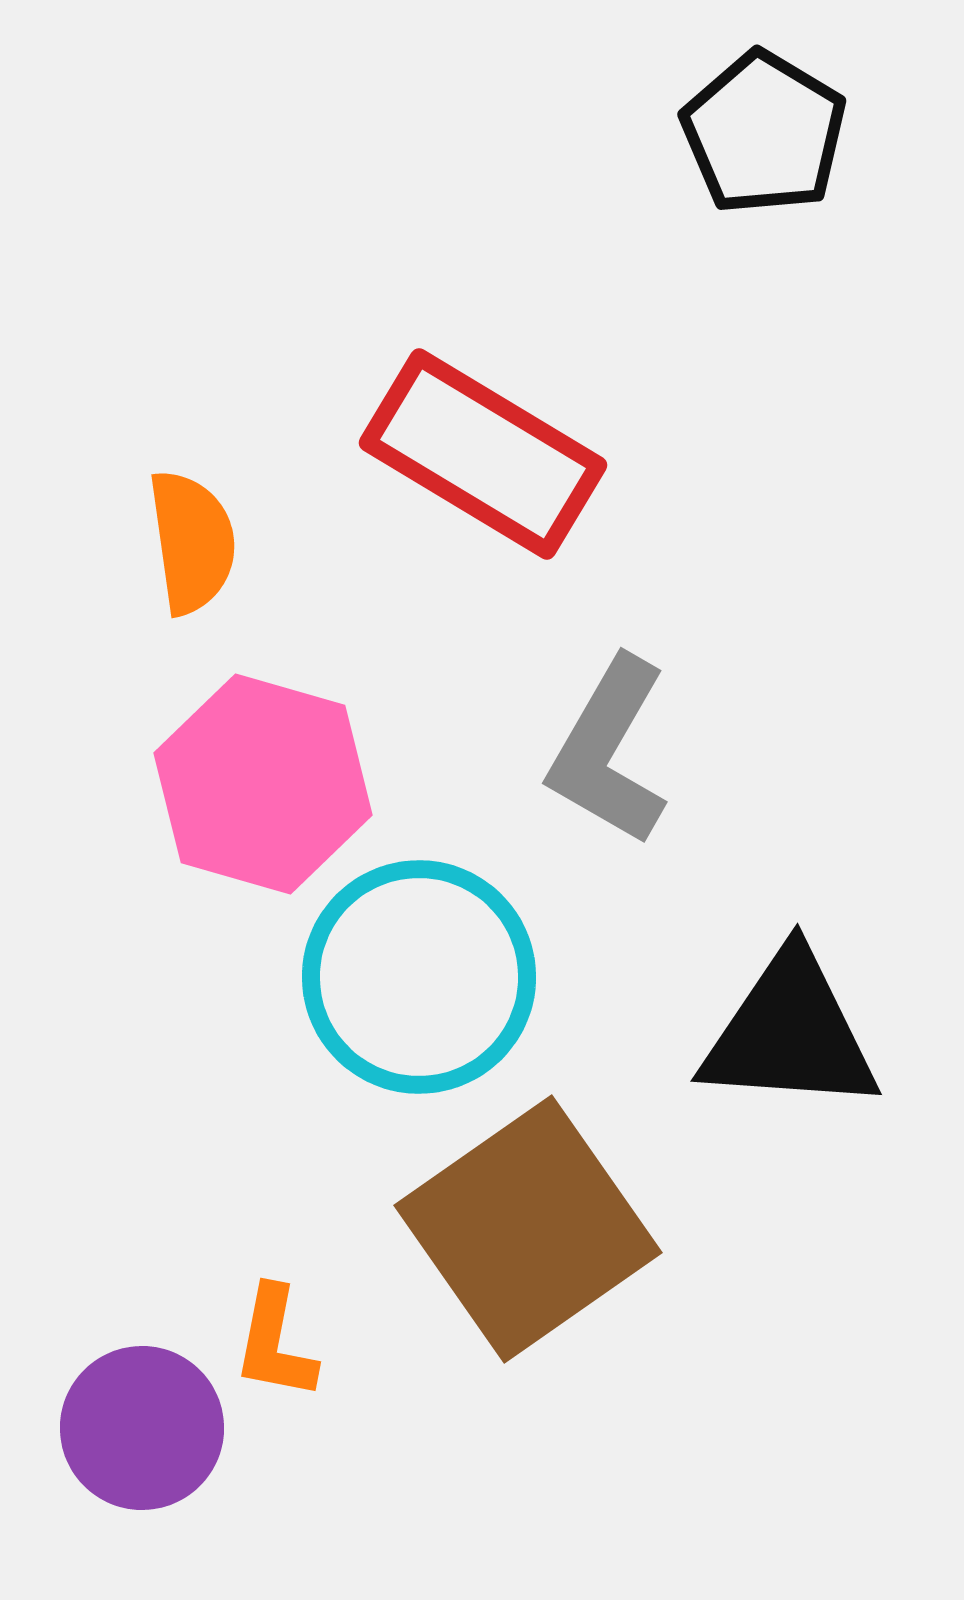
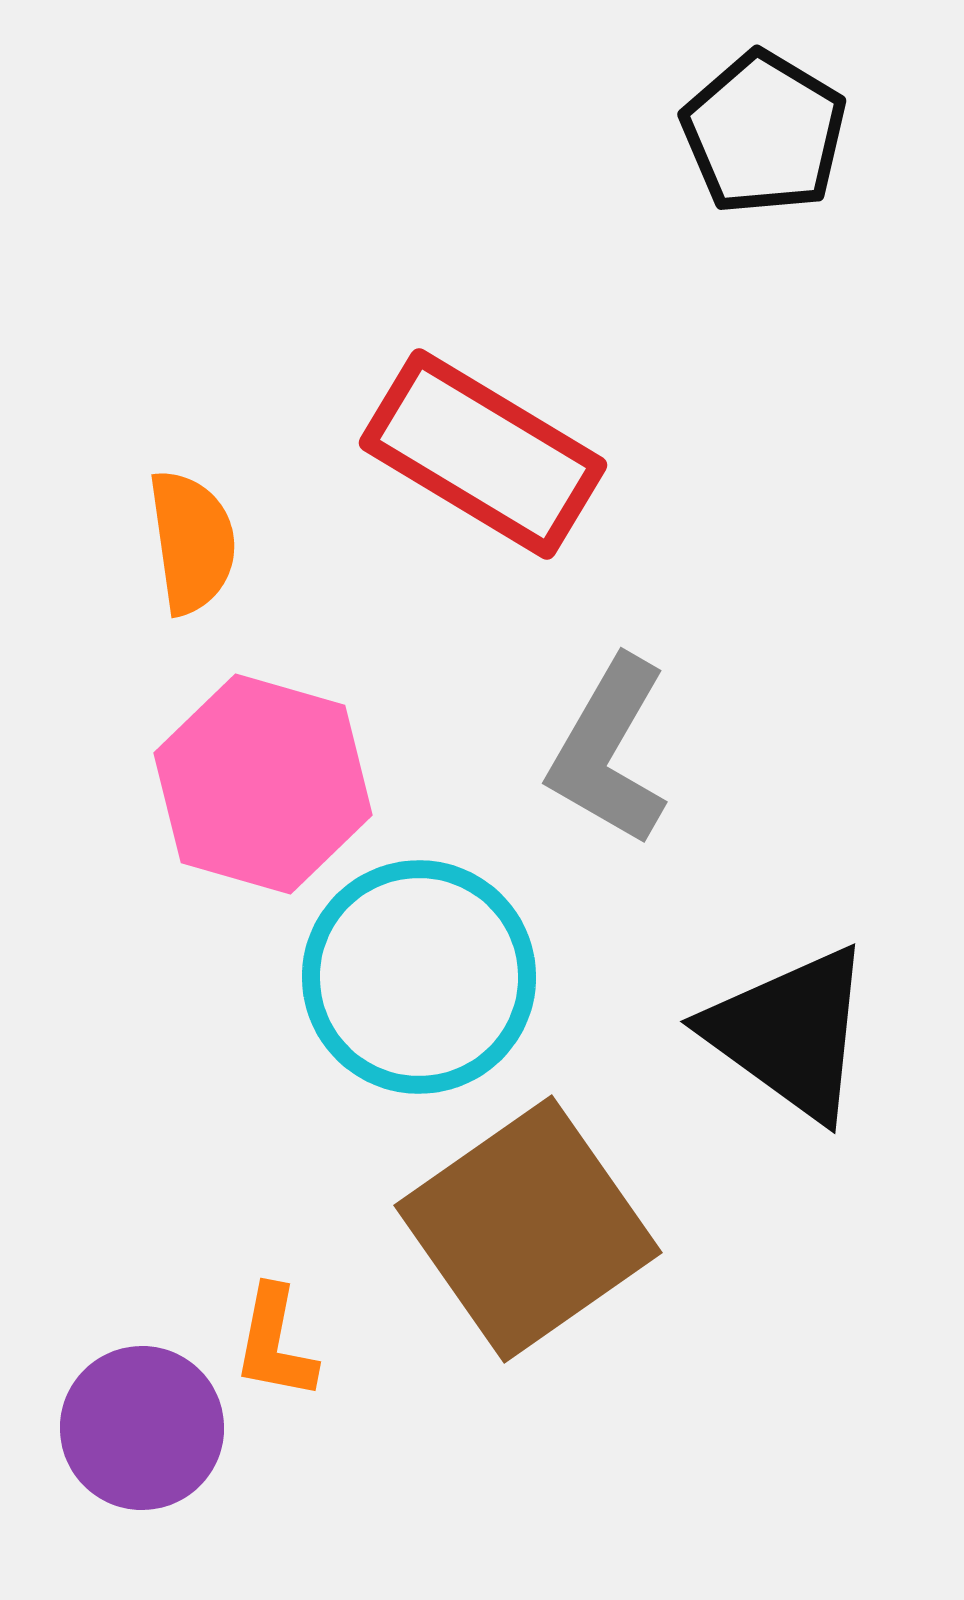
black triangle: rotated 32 degrees clockwise
